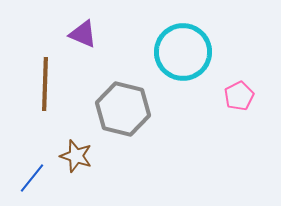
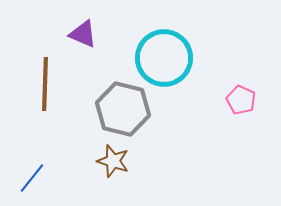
cyan circle: moved 19 px left, 6 px down
pink pentagon: moved 2 px right, 4 px down; rotated 20 degrees counterclockwise
brown star: moved 37 px right, 5 px down
